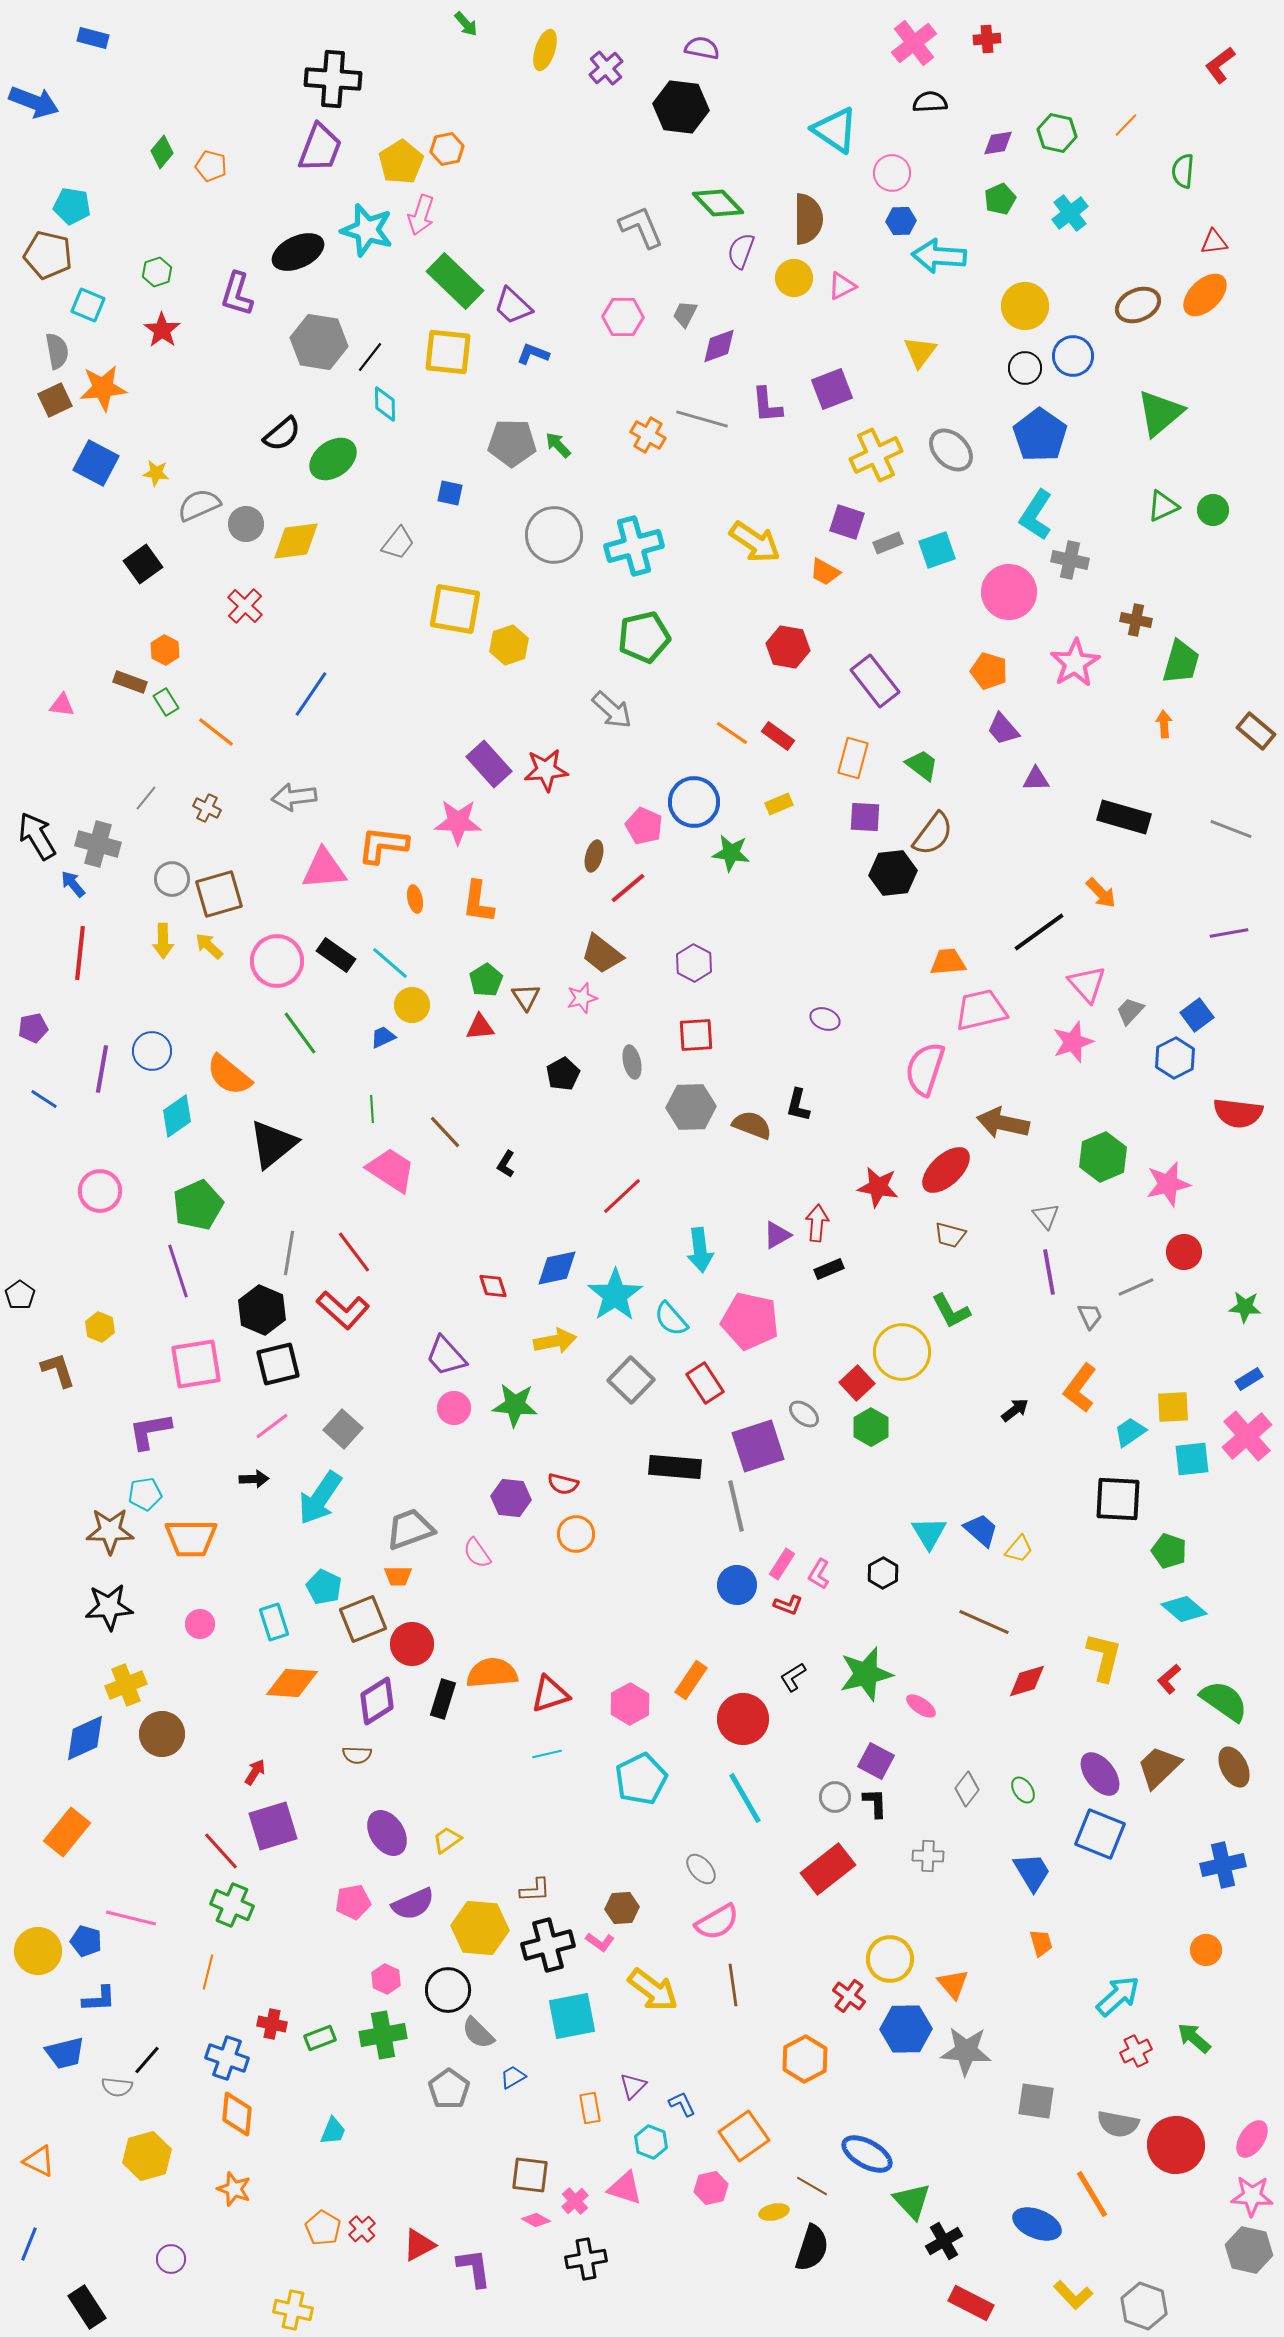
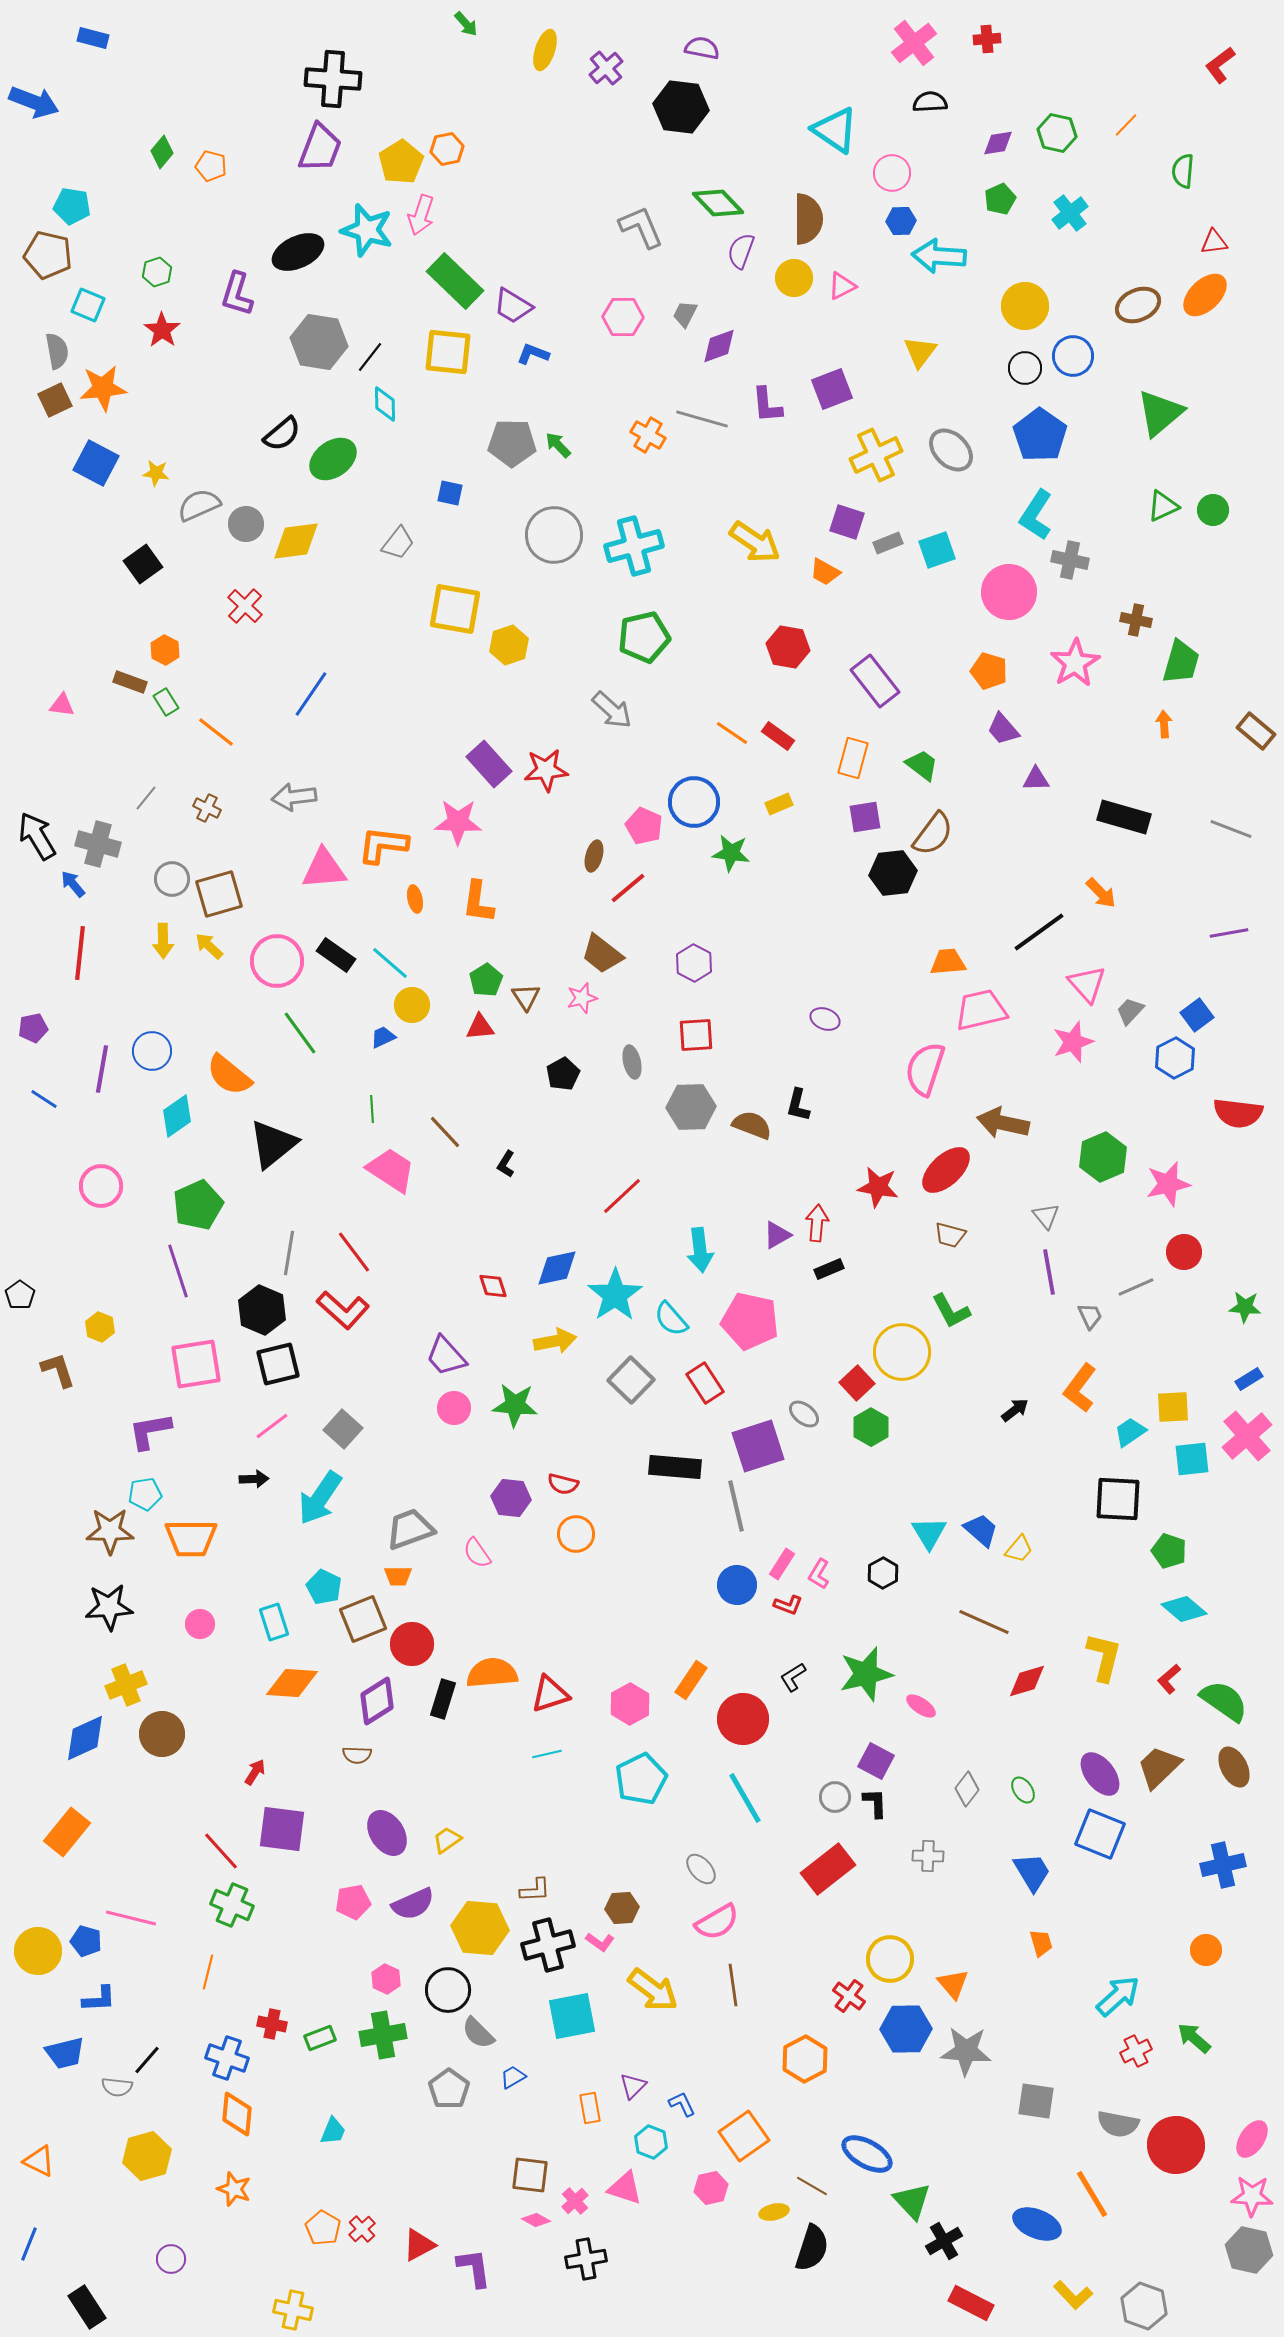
purple trapezoid at (513, 306): rotated 12 degrees counterclockwise
purple square at (865, 817): rotated 12 degrees counterclockwise
pink circle at (100, 1191): moved 1 px right, 5 px up
purple square at (273, 1826): moved 9 px right, 3 px down; rotated 24 degrees clockwise
